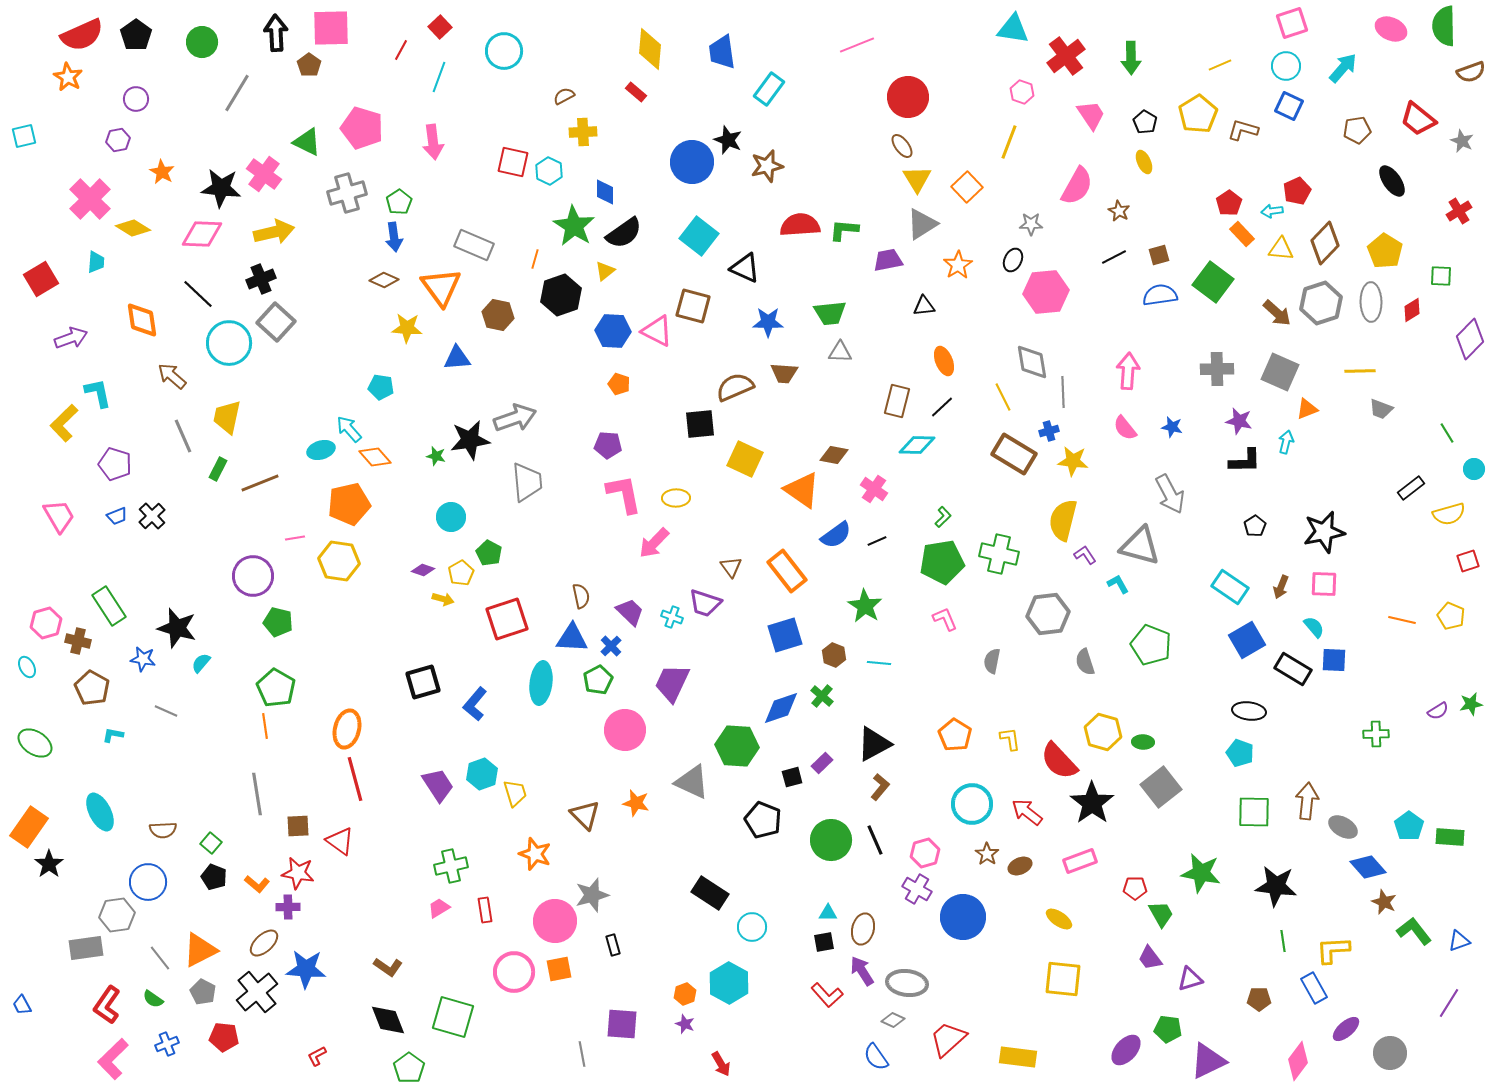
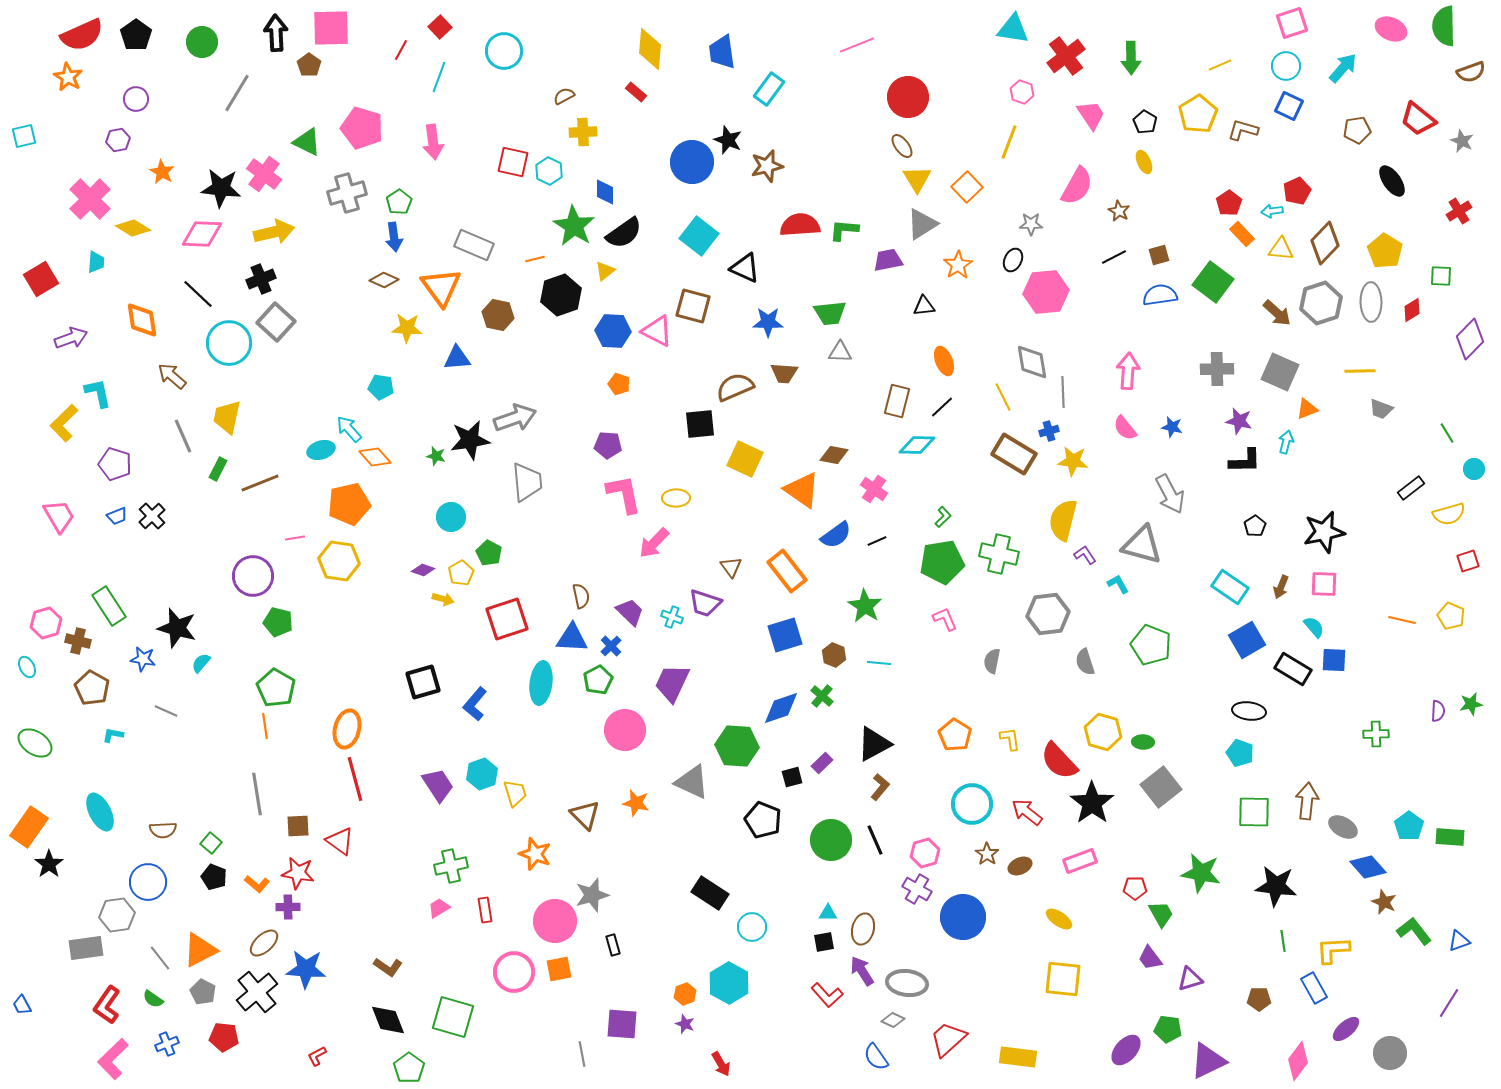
orange line at (535, 259): rotated 60 degrees clockwise
gray triangle at (1140, 546): moved 2 px right, 1 px up
purple semicircle at (1438, 711): rotated 55 degrees counterclockwise
